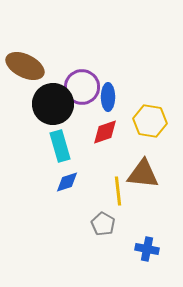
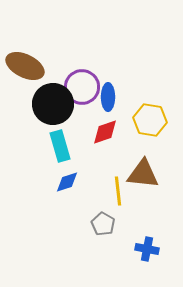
yellow hexagon: moved 1 px up
